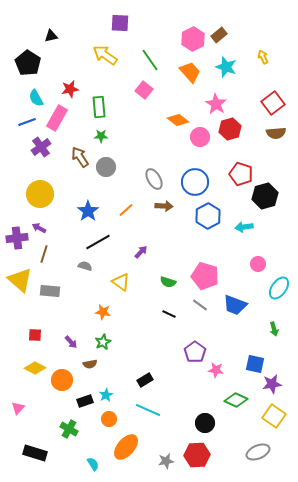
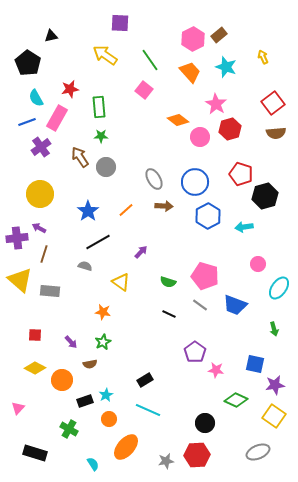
purple star at (272, 384): moved 3 px right, 1 px down
